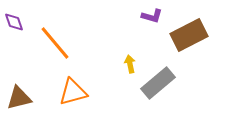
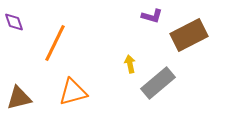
orange line: rotated 66 degrees clockwise
